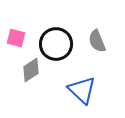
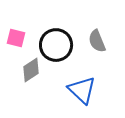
black circle: moved 1 px down
